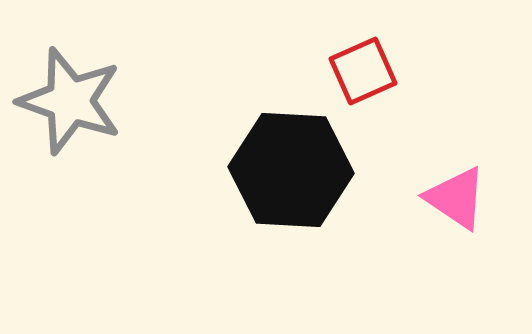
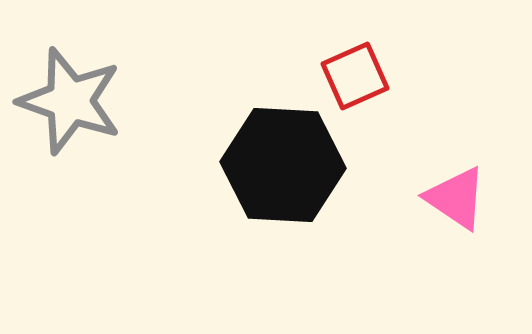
red square: moved 8 px left, 5 px down
black hexagon: moved 8 px left, 5 px up
